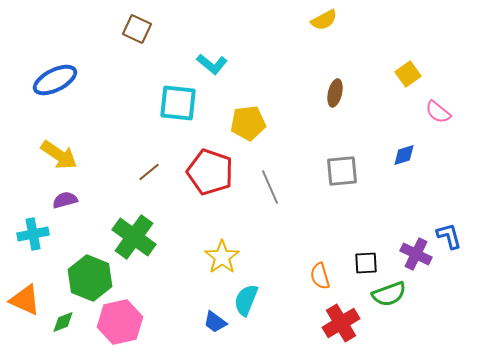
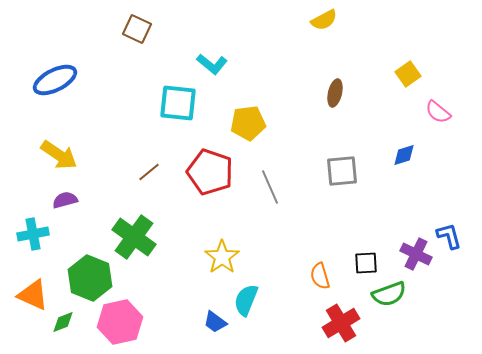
orange triangle: moved 8 px right, 5 px up
